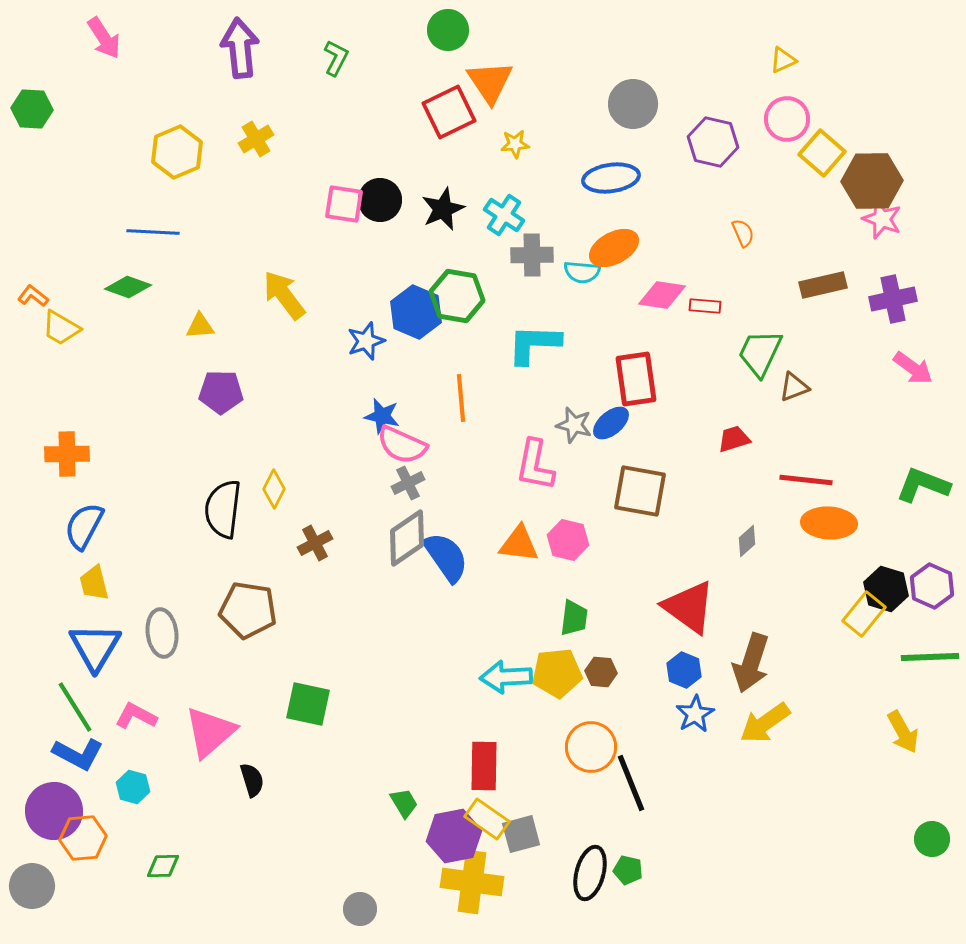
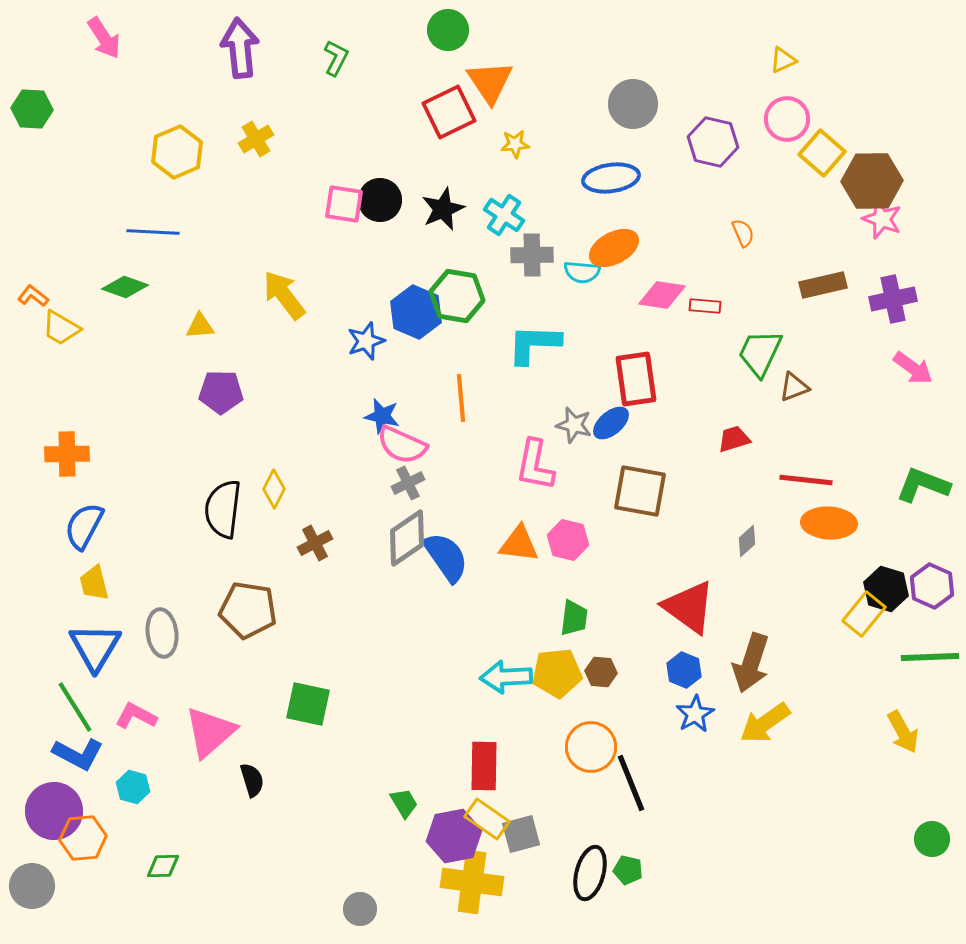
green diamond at (128, 287): moved 3 px left
